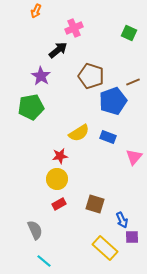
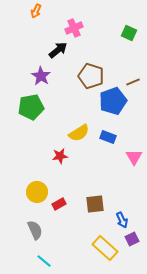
pink triangle: rotated 12 degrees counterclockwise
yellow circle: moved 20 px left, 13 px down
brown square: rotated 24 degrees counterclockwise
purple square: moved 2 px down; rotated 24 degrees counterclockwise
